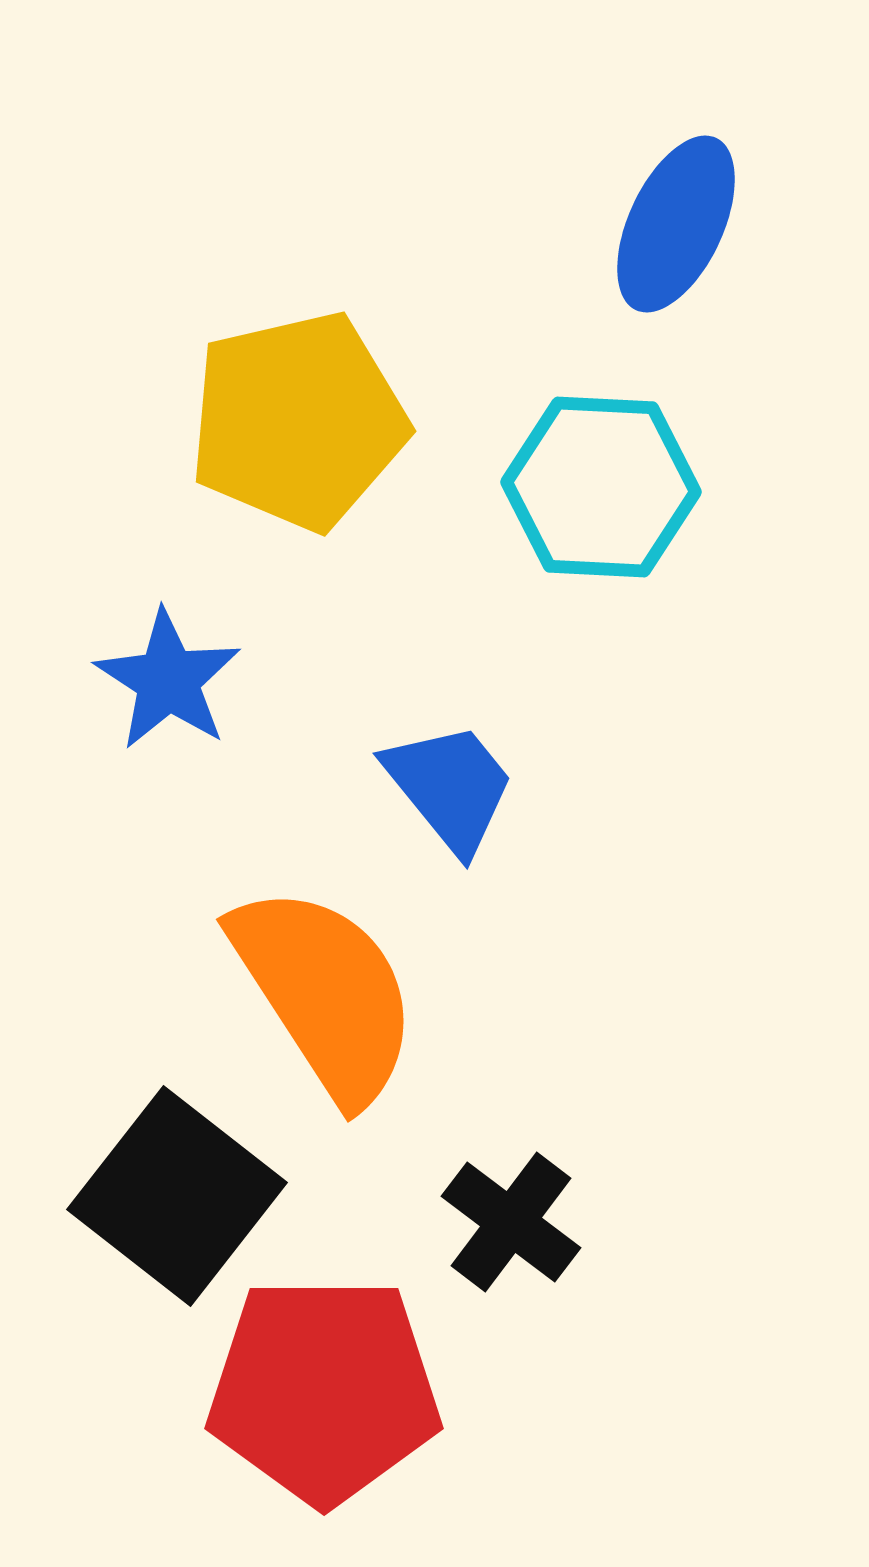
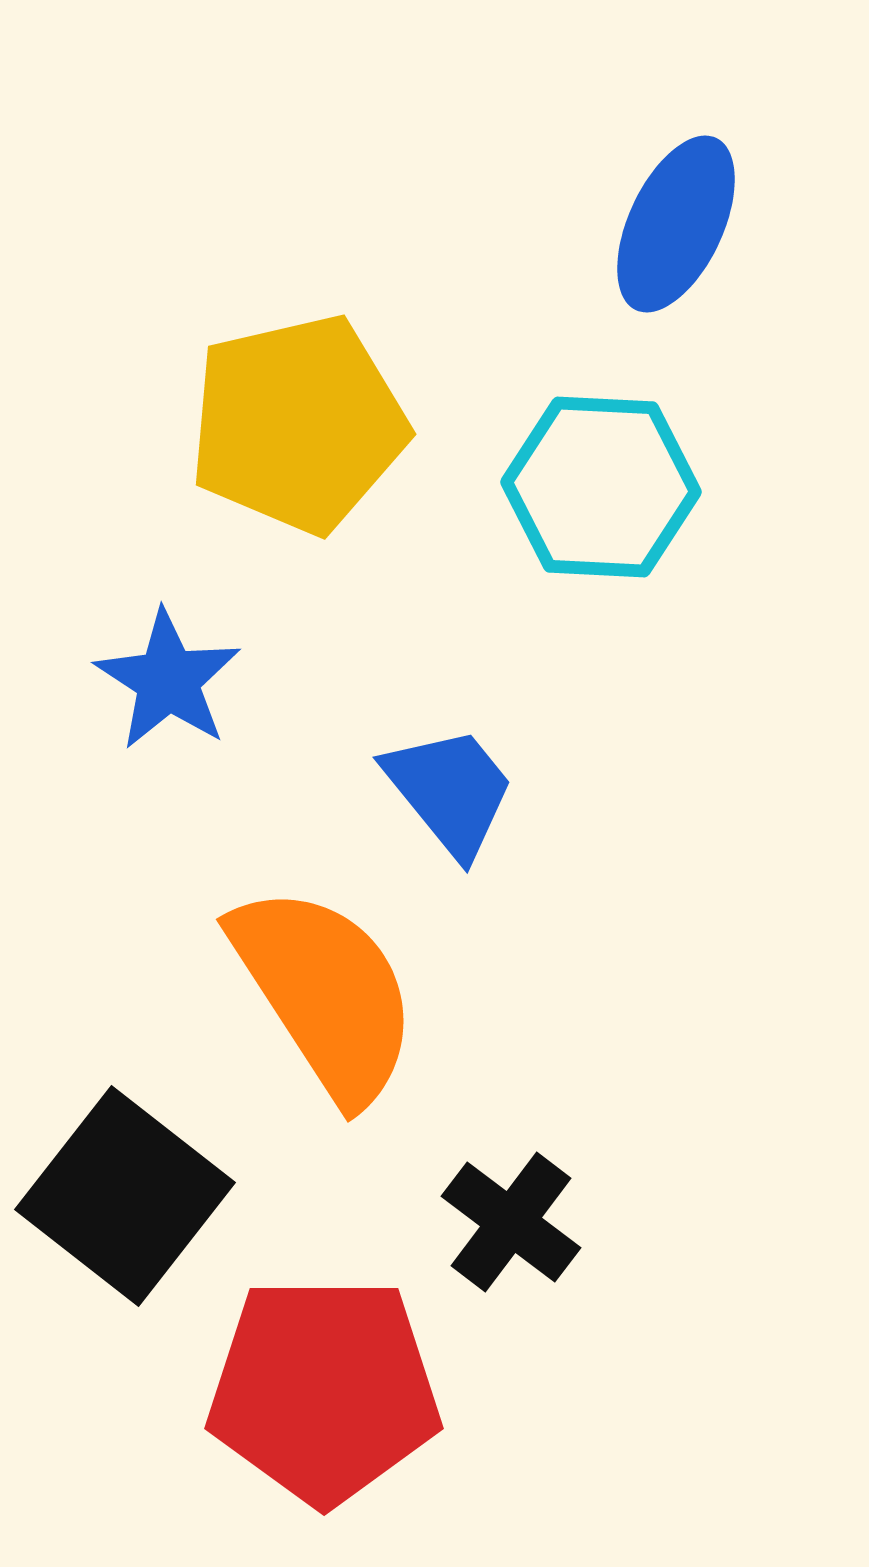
yellow pentagon: moved 3 px down
blue trapezoid: moved 4 px down
black square: moved 52 px left
